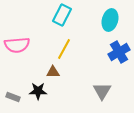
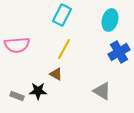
brown triangle: moved 3 px right, 2 px down; rotated 32 degrees clockwise
gray triangle: rotated 30 degrees counterclockwise
gray rectangle: moved 4 px right, 1 px up
